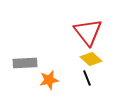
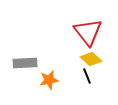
black line: moved 2 px up
